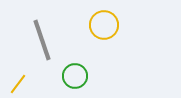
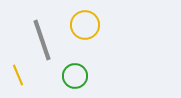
yellow circle: moved 19 px left
yellow line: moved 9 px up; rotated 60 degrees counterclockwise
